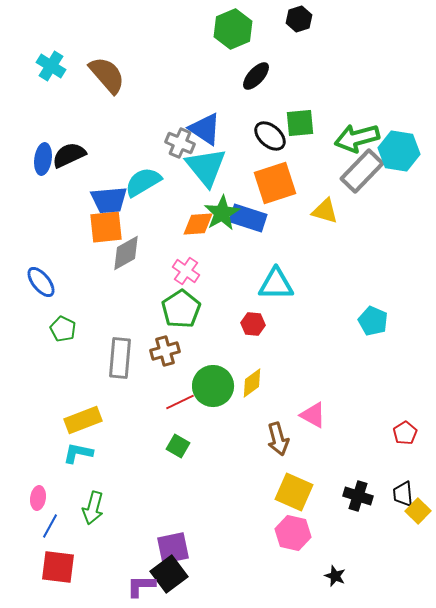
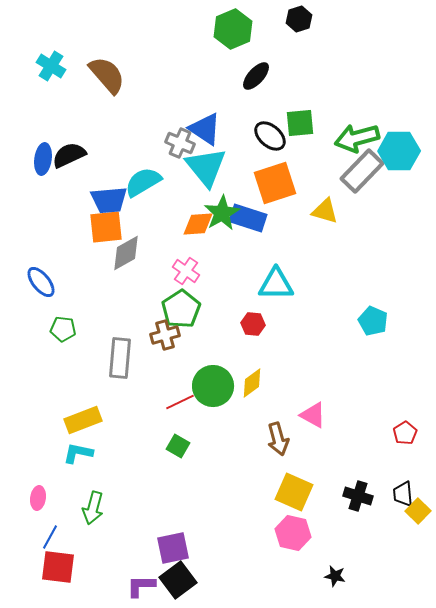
cyan hexagon at (399, 151): rotated 9 degrees counterclockwise
green pentagon at (63, 329): rotated 20 degrees counterclockwise
brown cross at (165, 351): moved 16 px up
blue line at (50, 526): moved 11 px down
black square at (169, 574): moved 9 px right, 6 px down
black star at (335, 576): rotated 10 degrees counterclockwise
